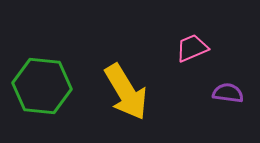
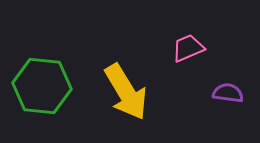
pink trapezoid: moved 4 px left
